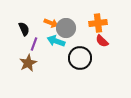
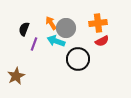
orange arrow: rotated 144 degrees counterclockwise
black semicircle: rotated 136 degrees counterclockwise
red semicircle: rotated 72 degrees counterclockwise
black circle: moved 2 px left, 1 px down
brown star: moved 12 px left, 13 px down
